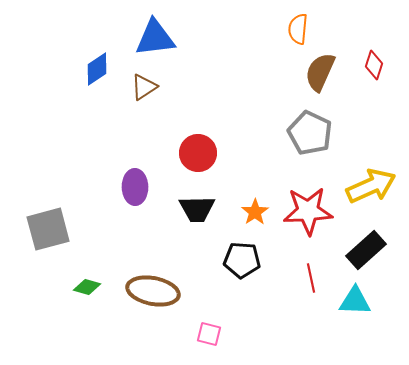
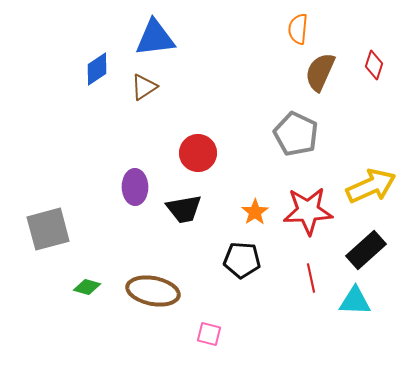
gray pentagon: moved 14 px left, 1 px down
black trapezoid: moved 13 px left; rotated 9 degrees counterclockwise
